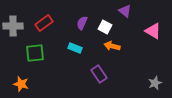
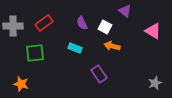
purple semicircle: rotated 48 degrees counterclockwise
